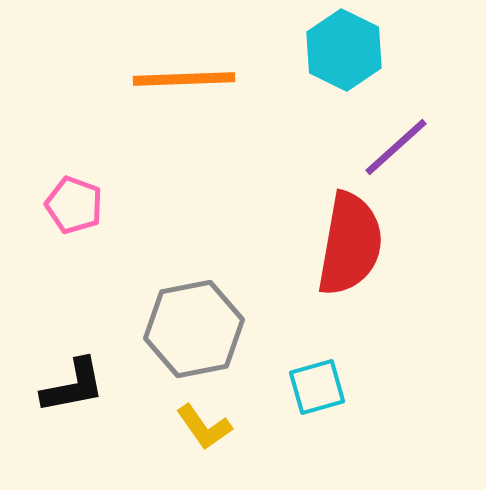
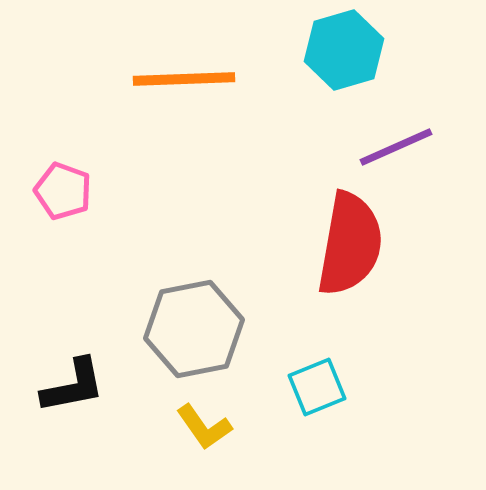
cyan hexagon: rotated 18 degrees clockwise
purple line: rotated 18 degrees clockwise
pink pentagon: moved 11 px left, 14 px up
cyan square: rotated 6 degrees counterclockwise
